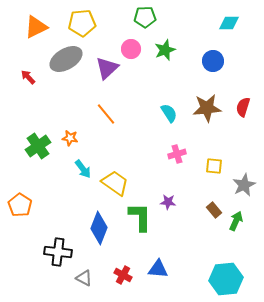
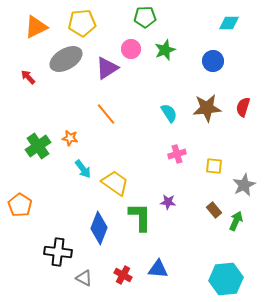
purple triangle: rotated 10 degrees clockwise
